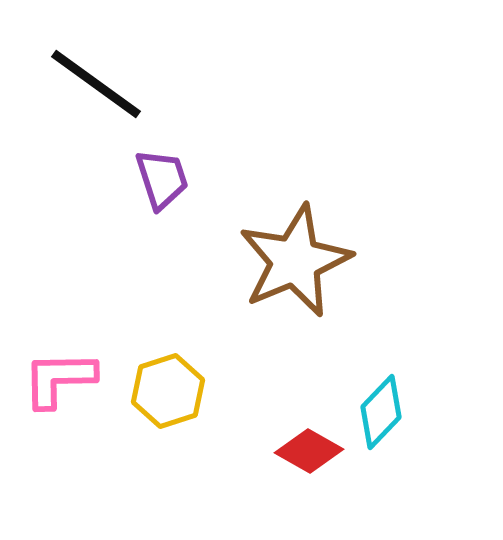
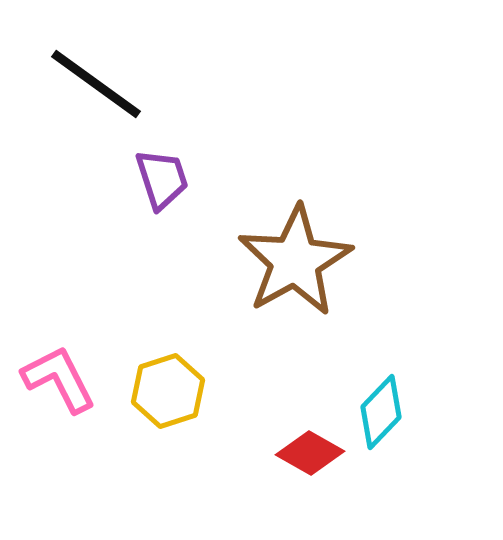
brown star: rotated 6 degrees counterclockwise
pink L-shape: rotated 64 degrees clockwise
red diamond: moved 1 px right, 2 px down
